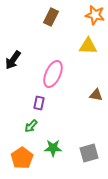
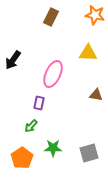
yellow triangle: moved 7 px down
